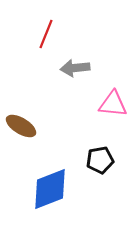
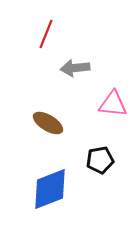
brown ellipse: moved 27 px right, 3 px up
